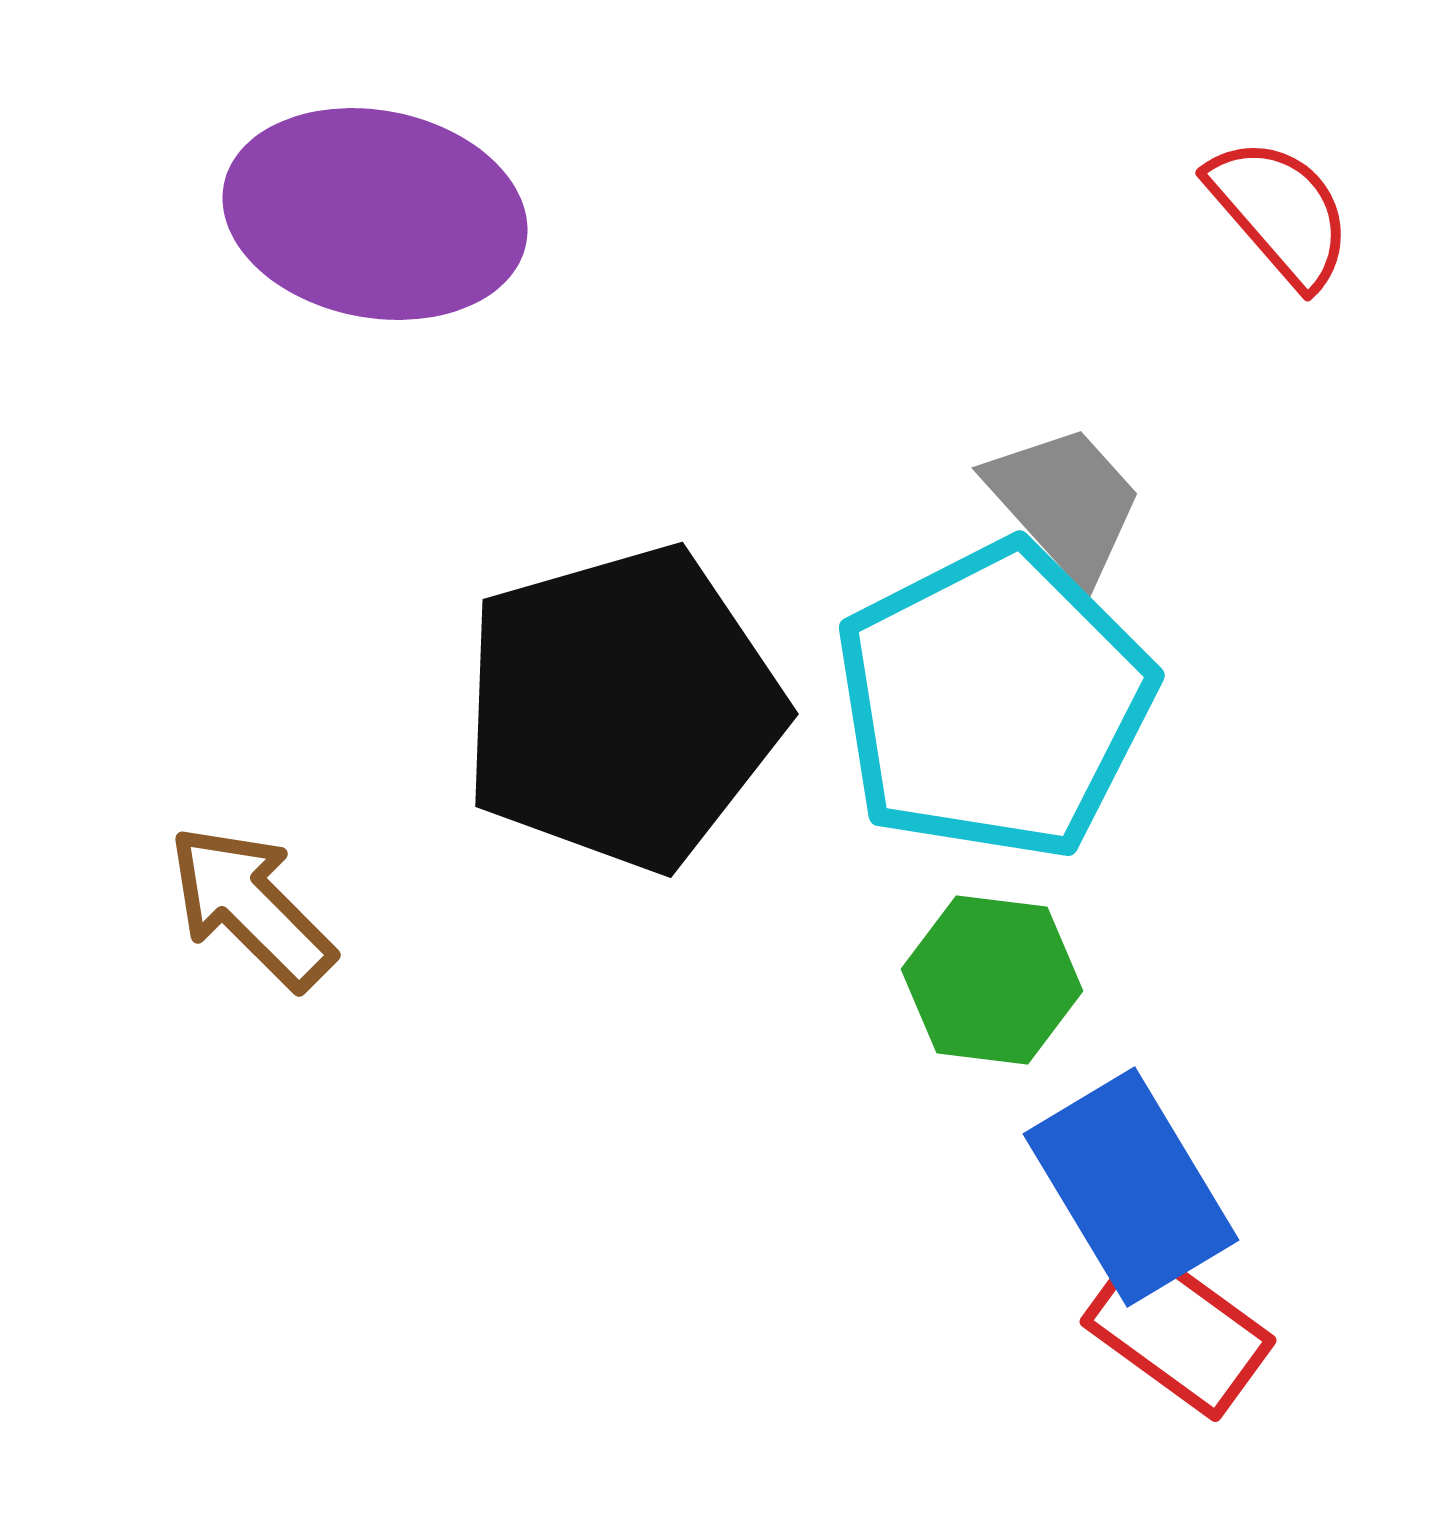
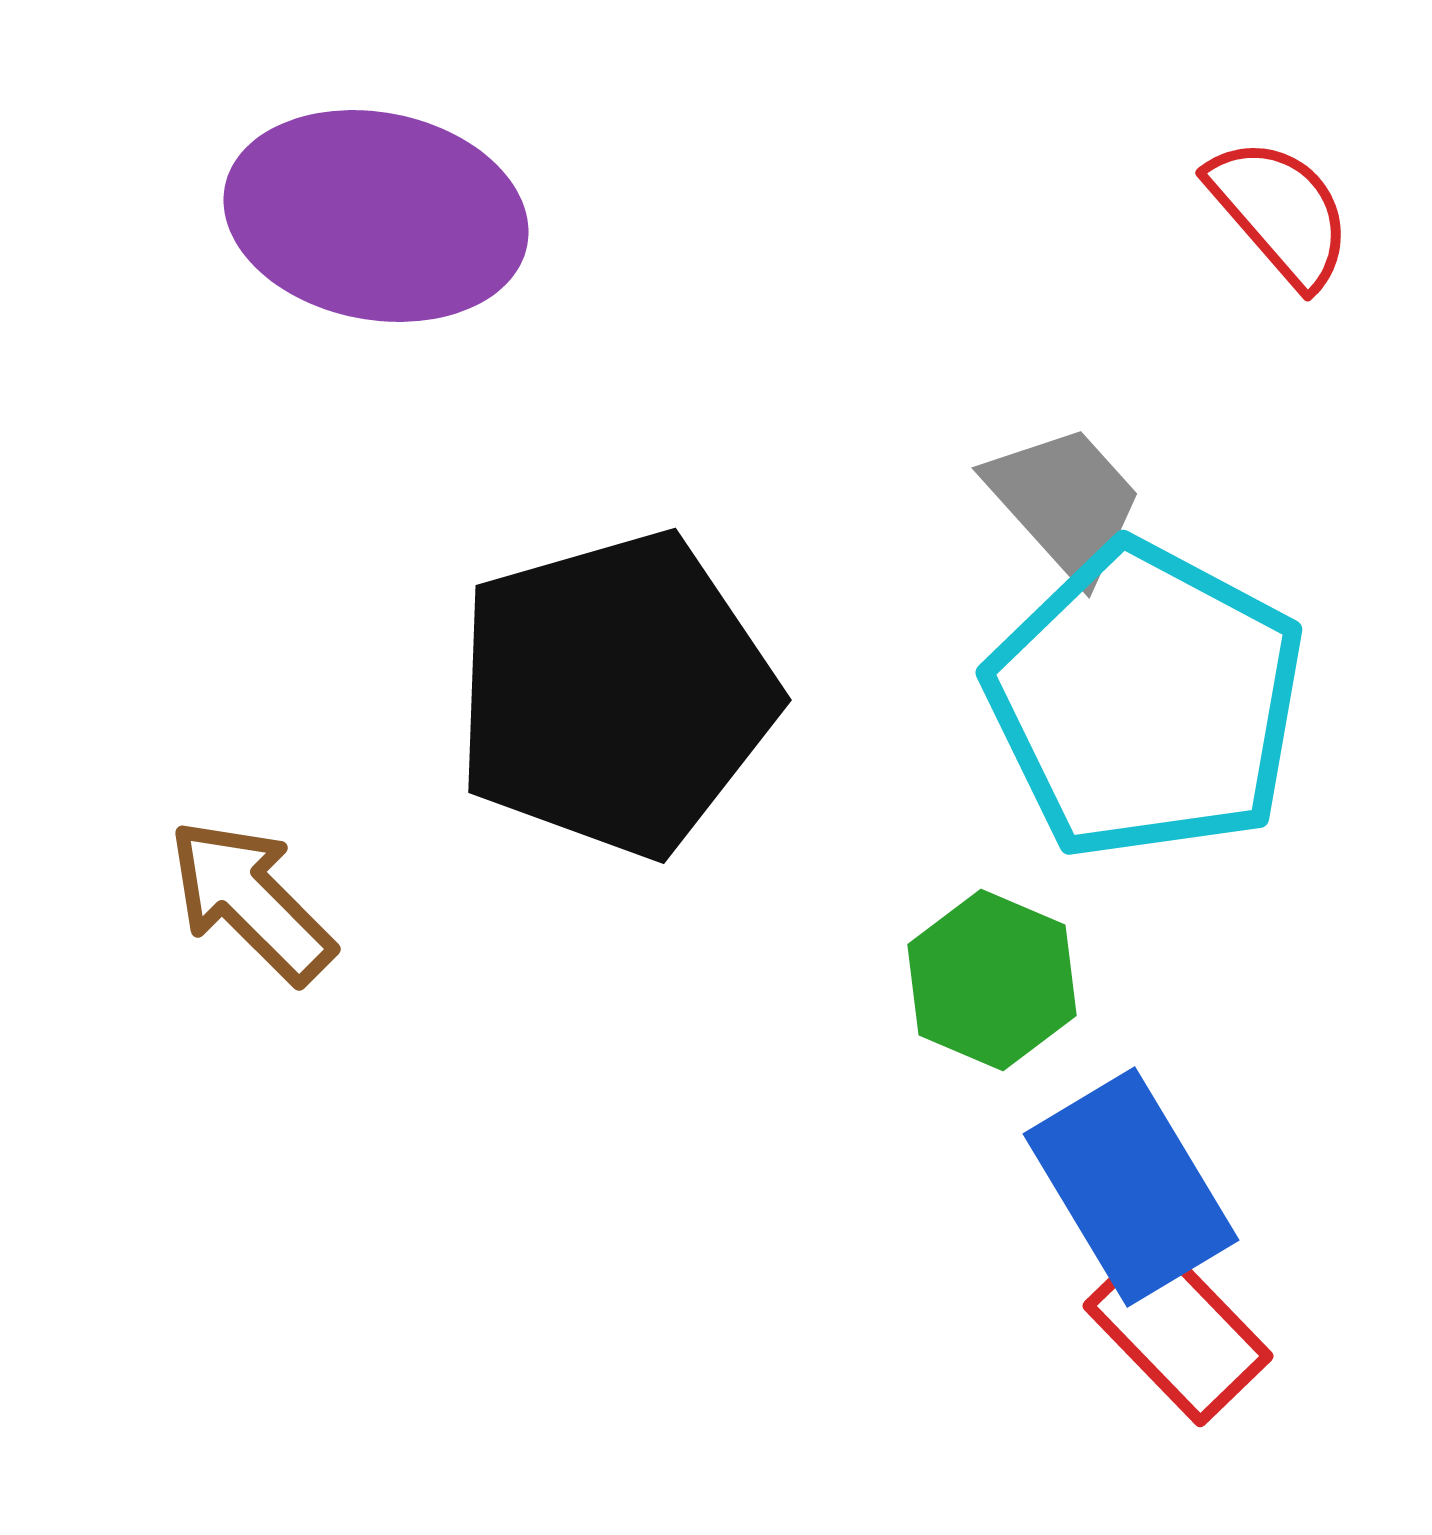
purple ellipse: moved 1 px right, 2 px down
cyan pentagon: moved 152 px right; rotated 17 degrees counterclockwise
black pentagon: moved 7 px left, 14 px up
brown arrow: moved 6 px up
green hexagon: rotated 16 degrees clockwise
red rectangle: rotated 10 degrees clockwise
